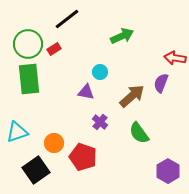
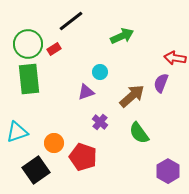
black line: moved 4 px right, 2 px down
purple triangle: rotated 30 degrees counterclockwise
